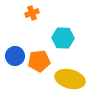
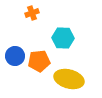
yellow ellipse: moved 1 px left
